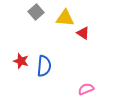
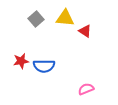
gray square: moved 7 px down
red triangle: moved 2 px right, 2 px up
red star: rotated 28 degrees counterclockwise
blue semicircle: rotated 85 degrees clockwise
